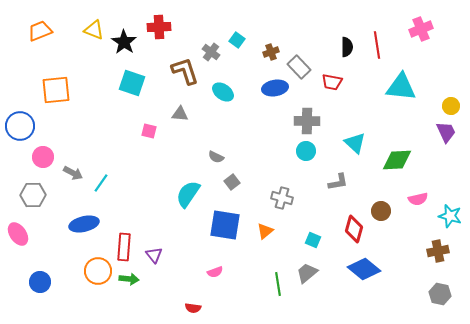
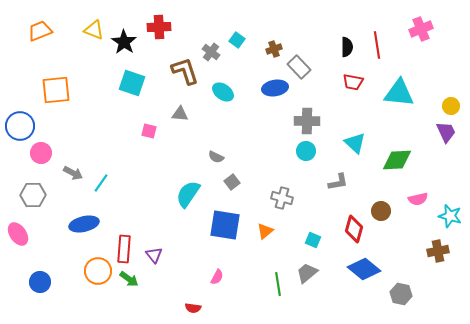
brown cross at (271, 52): moved 3 px right, 3 px up
red trapezoid at (332, 82): moved 21 px right
cyan triangle at (401, 87): moved 2 px left, 6 px down
pink circle at (43, 157): moved 2 px left, 4 px up
red rectangle at (124, 247): moved 2 px down
pink semicircle at (215, 272): moved 2 px right, 5 px down; rotated 42 degrees counterclockwise
green arrow at (129, 279): rotated 30 degrees clockwise
gray hexagon at (440, 294): moved 39 px left
